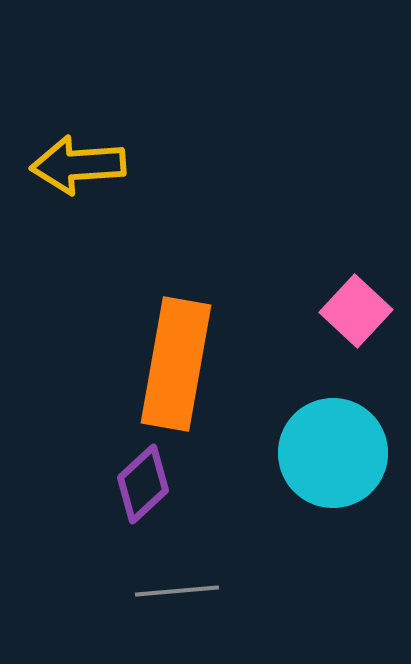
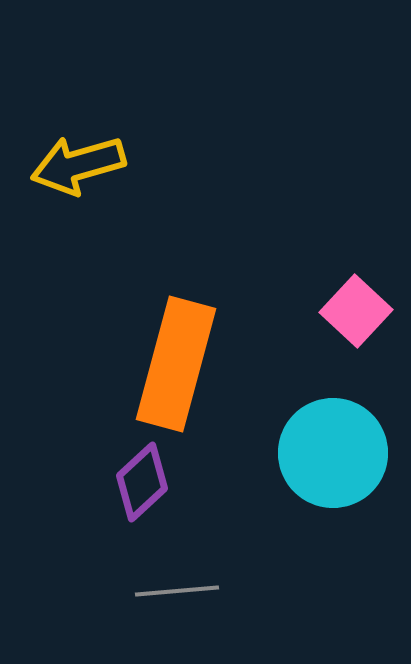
yellow arrow: rotated 12 degrees counterclockwise
orange rectangle: rotated 5 degrees clockwise
purple diamond: moved 1 px left, 2 px up
